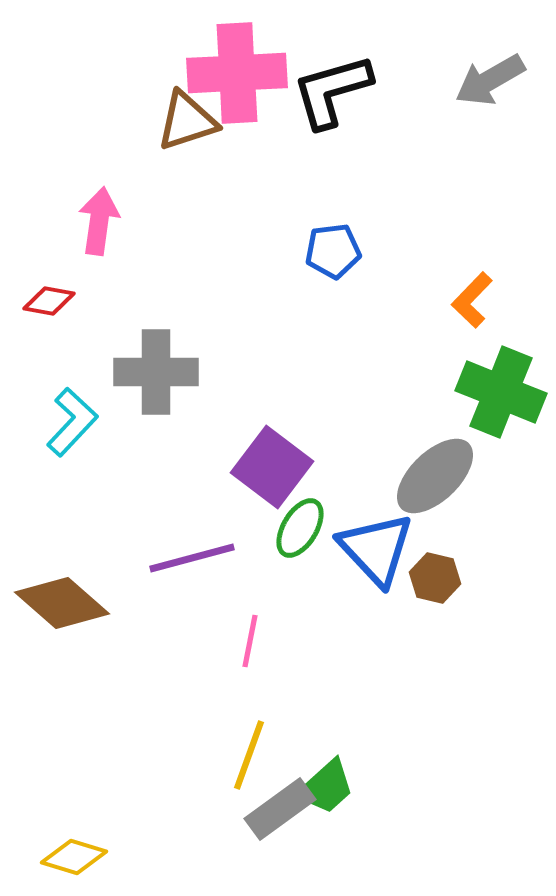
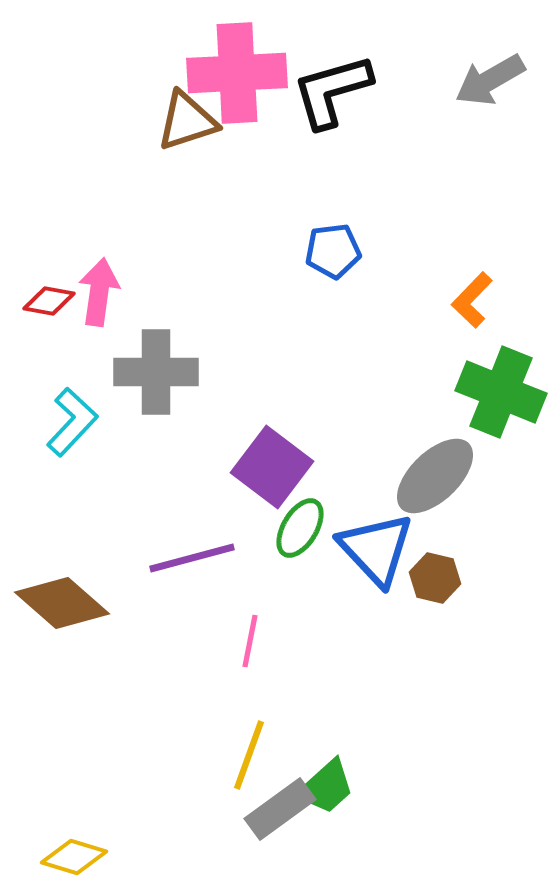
pink arrow: moved 71 px down
